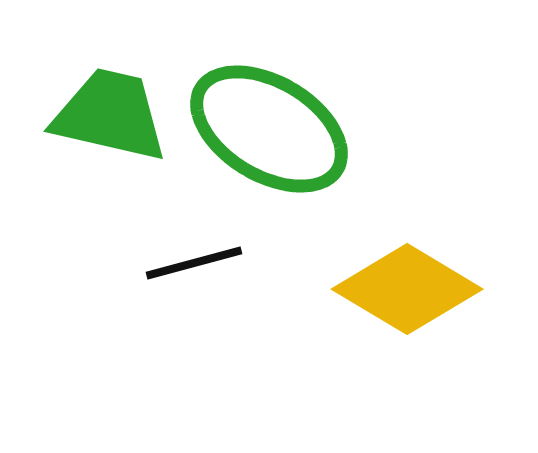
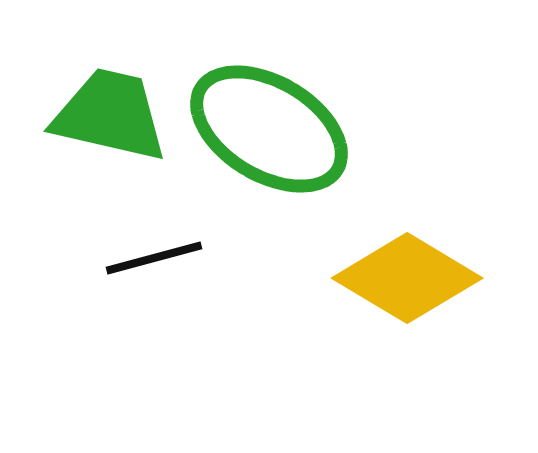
black line: moved 40 px left, 5 px up
yellow diamond: moved 11 px up
